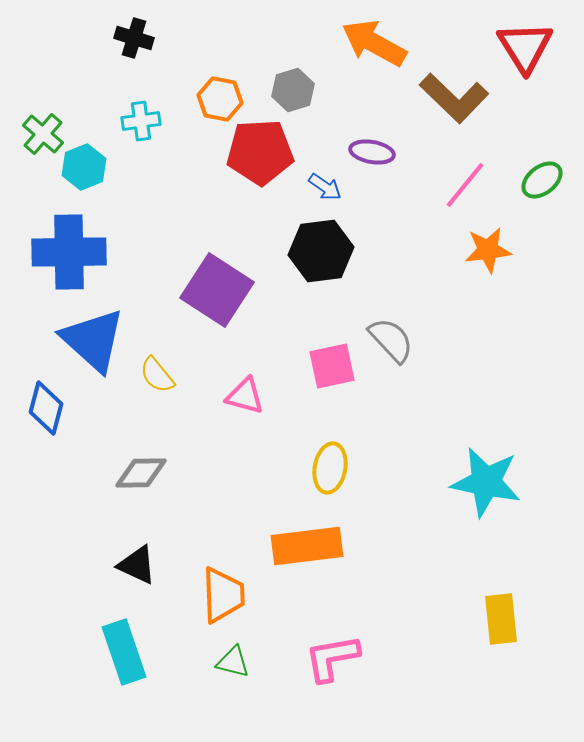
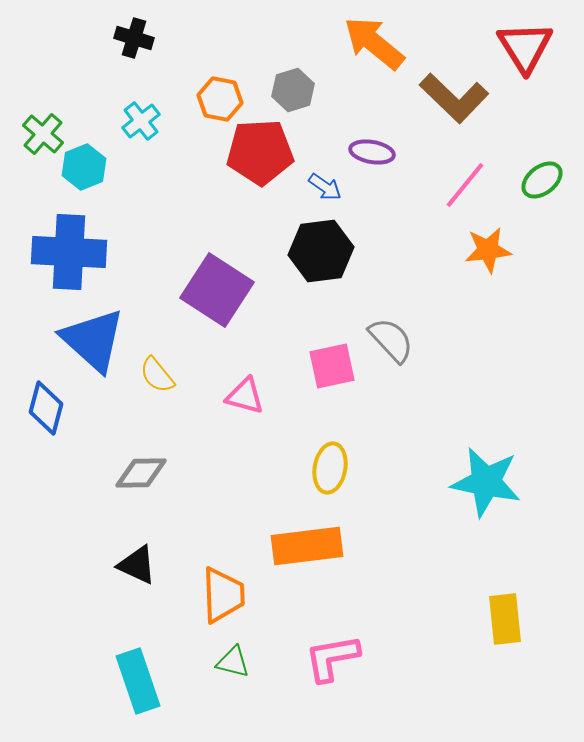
orange arrow: rotated 10 degrees clockwise
cyan cross: rotated 30 degrees counterclockwise
blue cross: rotated 4 degrees clockwise
yellow rectangle: moved 4 px right
cyan rectangle: moved 14 px right, 29 px down
